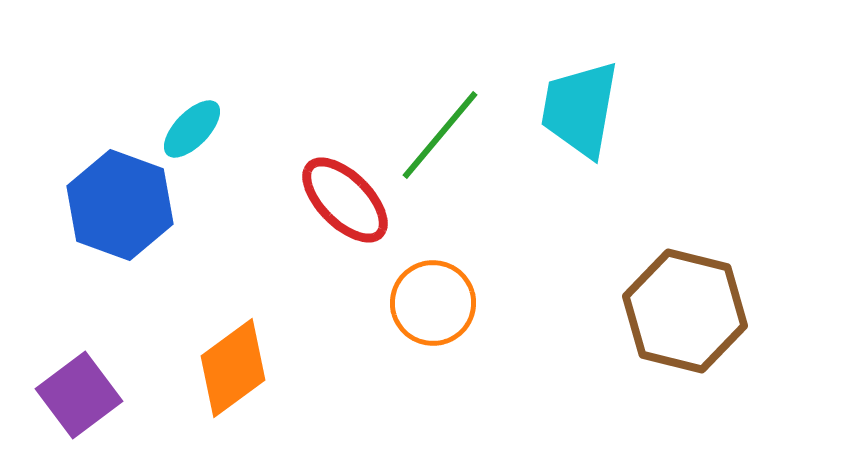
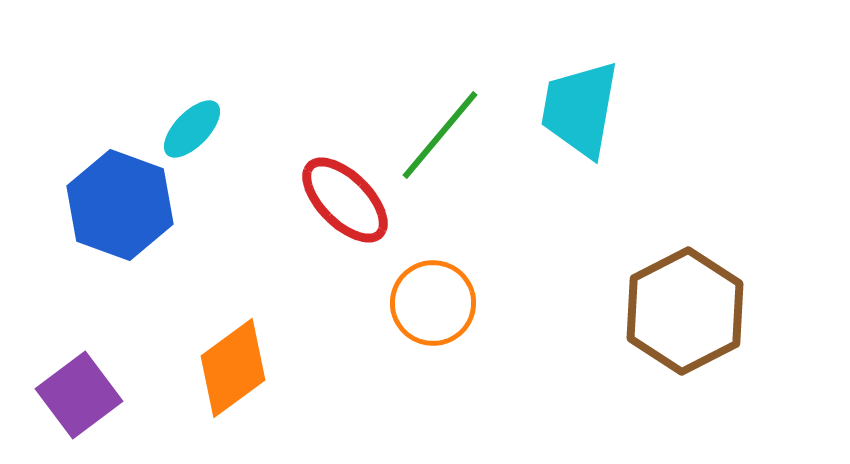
brown hexagon: rotated 19 degrees clockwise
